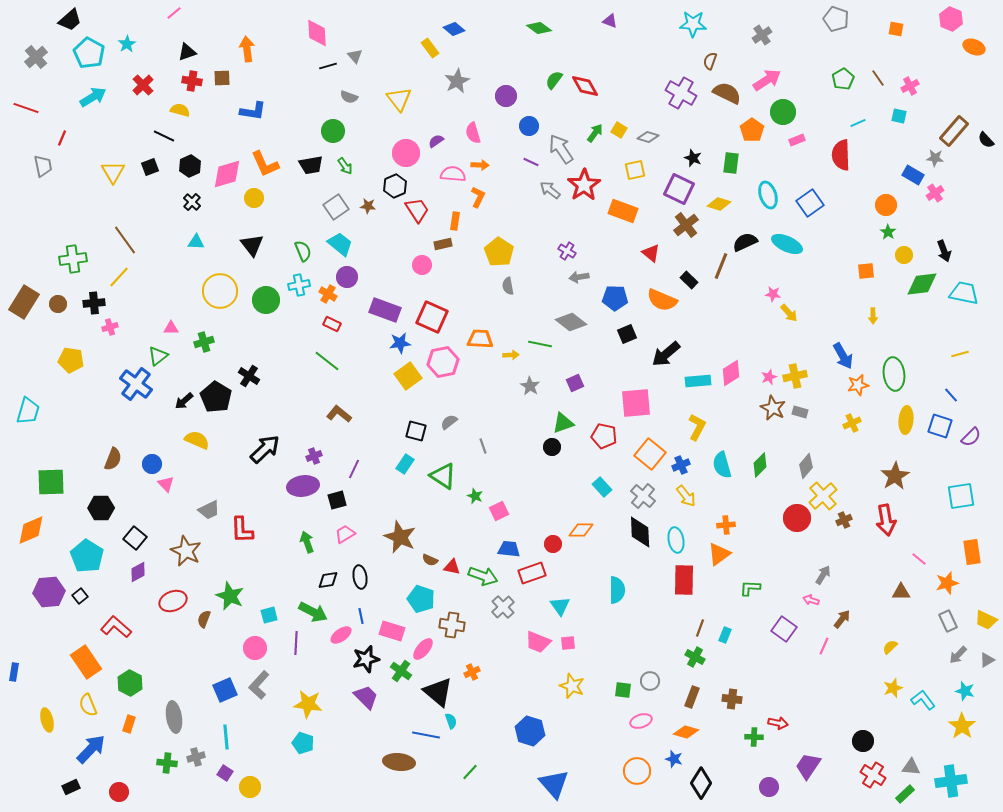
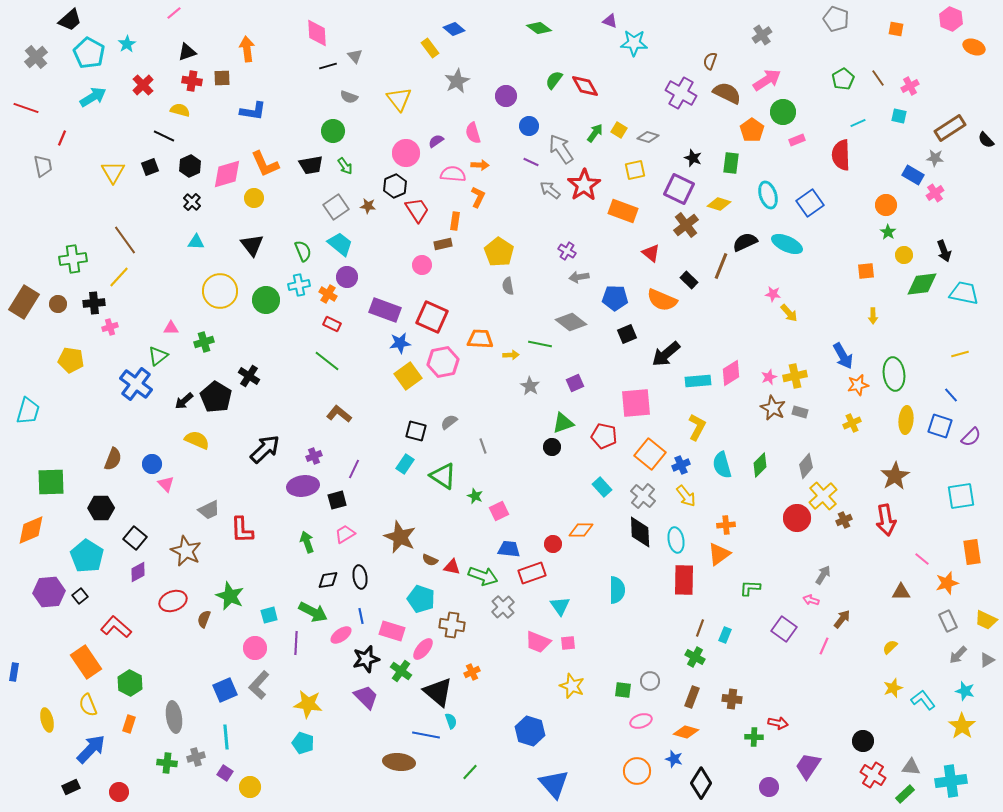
cyan star at (693, 24): moved 59 px left, 19 px down
brown rectangle at (954, 131): moved 4 px left, 3 px up; rotated 16 degrees clockwise
pink line at (919, 559): moved 3 px right
